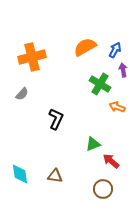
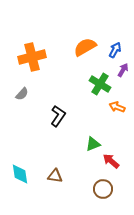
purple arrow: rotated 40 degrees clockwise
black L-shape: moved 2 px right, 3 px up; rotated 10 degrees clockwise
